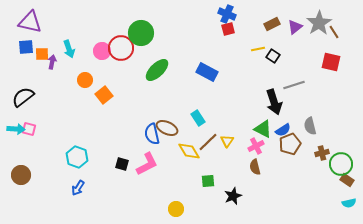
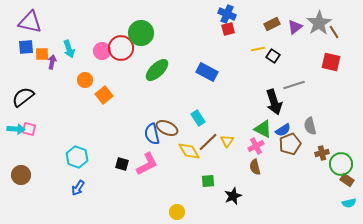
yellow circle at (176, 209): moved 1 px right, 3 px down
